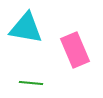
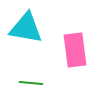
pink rectangle: rotated 16 degrees clockwise
